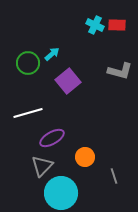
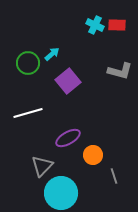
purple ellipse: moved 16 px right
orange circle: moved 8 px right, 2 px up
